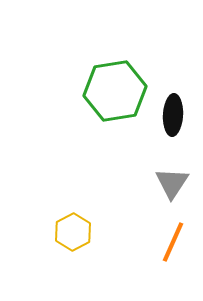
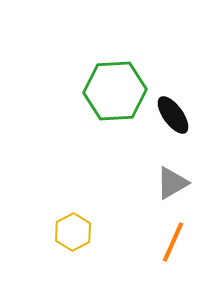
green hexagon: rotated 6 degrees clockwise
black ellipse: rotated 39 degrees counterclockwise
gray triangle: rotated 27 degrees clockwise
